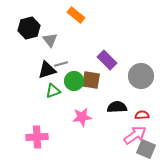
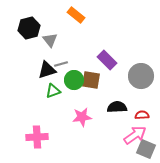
green circle: moved 1 px up
